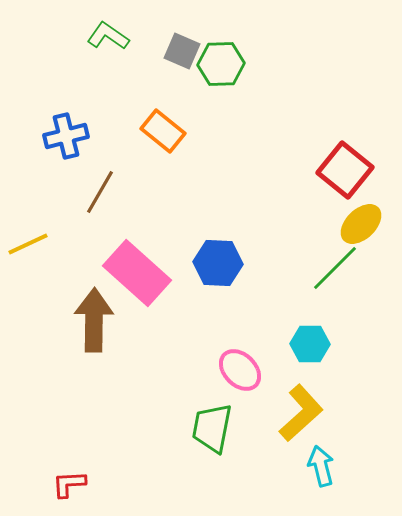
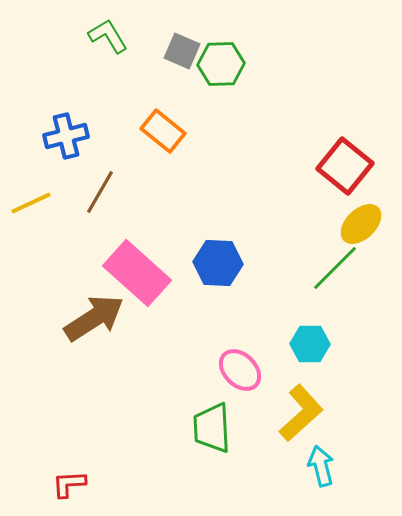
green L-shape: rotated 24 degrees clockwise
red square: moved 4 px up
yellow line: moved 3 px right, 41 px up
brown arrow: moved 2 px up; rotated 56 degrees clockwise
green trapezoid: rotated 14 degrees counterclockwise
